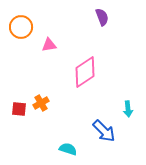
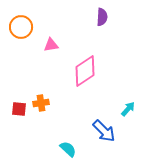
purple semicircle: rotated 24 degrees clockwise
pink triangle: moved 2 px right
pink diamond: moved 1 px up
orange cross: rotated 21 degrees clockwise
cyan arrow: rotated 133 degrees counterclockwise
cyan semicircle: rotated 24 degrees clockwise
